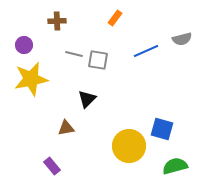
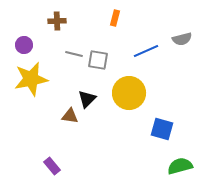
orange rectangle: rotated 21 degrees counterclockwise
brown triangle: moved 4 px right, 12 px up; rotated 18 degrees clockwise
yellow circle: moved 53 px up
green semicircle: moved 5 px right
